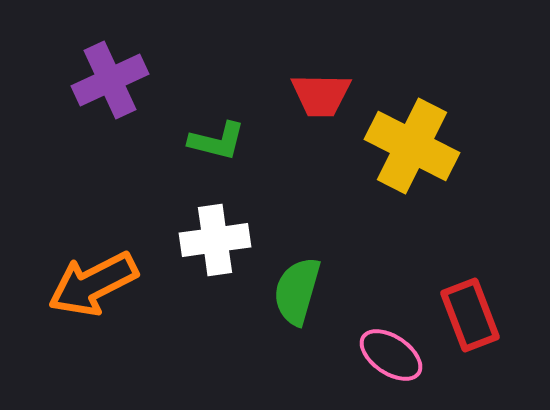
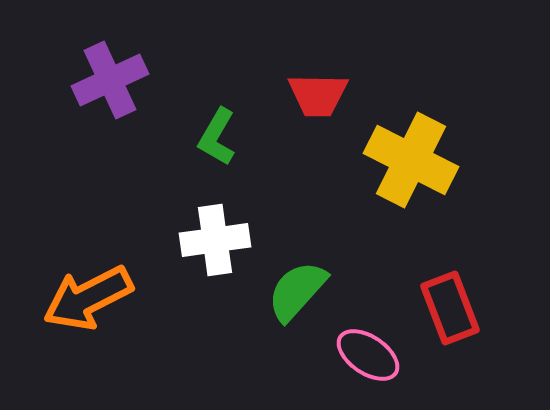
red trapezoid: moved 3 px left
green L-shape: moved 4 px up; rotated 106 degrees clockwise
yellow cross: moved 1 px left, 14 px down
orange arrow: moved 5 px left, 14 px down
green semicircle: rotated 26 degrees clockwise
red rectangle: moved 20 px left, 7 px up
pink ellipse: moved 23 px left
